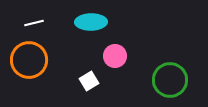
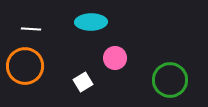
white line: moved 3 px left, 6 px down; rotated 18 degrees clockwise
pink circle: moved 2 px down
orange circle: moved 4 px left, 6 px down
white square: moved 6 px left, 1 px down
